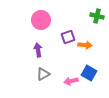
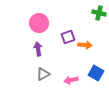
green cross: moved 2 px right, 3 px up
pink circle: moved 2 px left, 3 px down
purple arrow: moved 1 px up
blue square: moved 7 px right
pink arrow: moved 1 px up
